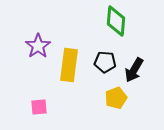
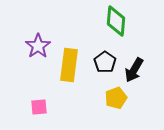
black pentagon: rotated 30 degrees clockwise
